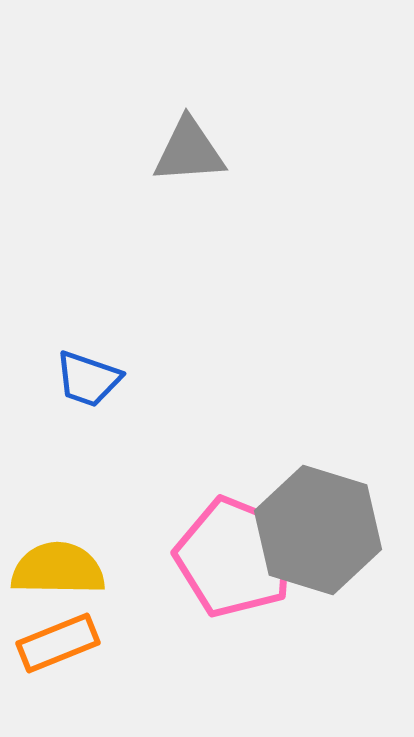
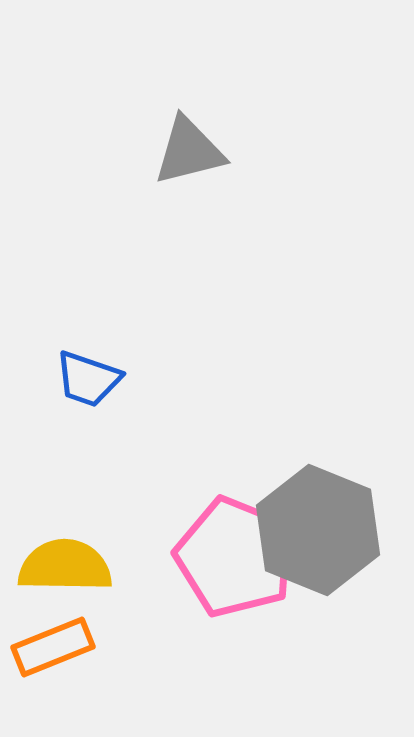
gray triangle: rotated 10 degrees counterclockwise
gray hexagon: rotated 5 degrees clockwise
yellow semicircle: moved 7 px right, 3 px up
orange rectangle: moved 5 px left, 4 px down
